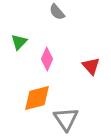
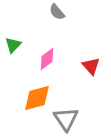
green triangle: moved 6 px left, 3 px down
pink diamond: rotated 30 degrees clockwise
